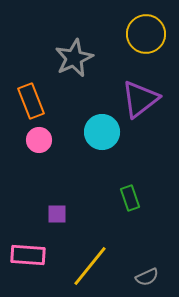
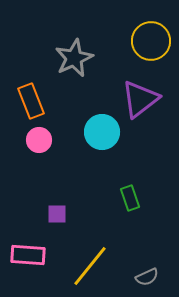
yellow circle: moved 5 px right, 7 px down
